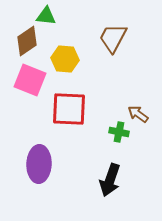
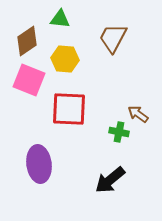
green triangle: moved 14 px right, 3 px down
pink square: moved 1 px left
purple ellipse: rotated 9 degrees counterclockwise
black arrow: rotated 32 degrees clockwise
